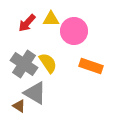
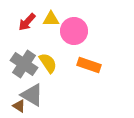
red arrow: moved 1 px up
orange rectangle: moved 2 px left, 1 px up
gray triangle: moved 3 px left, 2 px down
